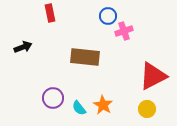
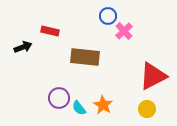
red rectangle: moved 18 px down; rotated 66 degrees counterclockwise
pink cross: rotated 24 degrees counterclockwise
purple circle: moved 6 px right
